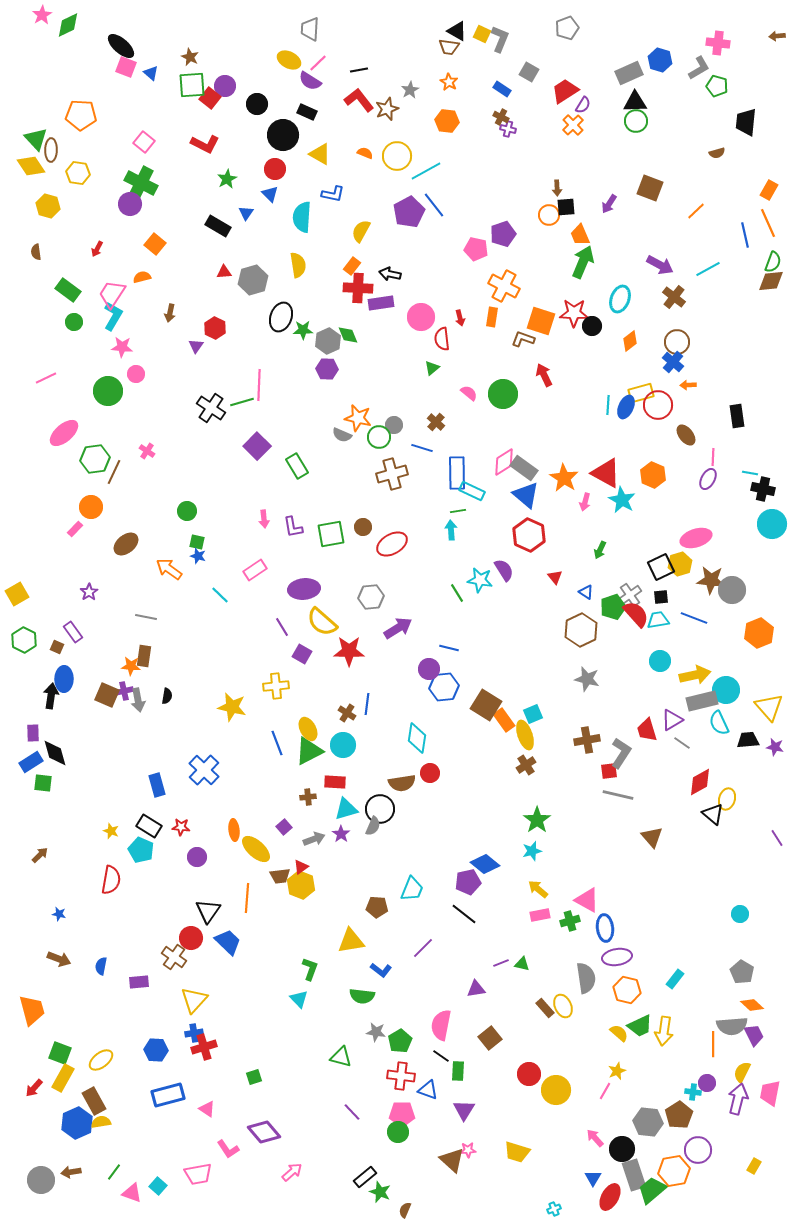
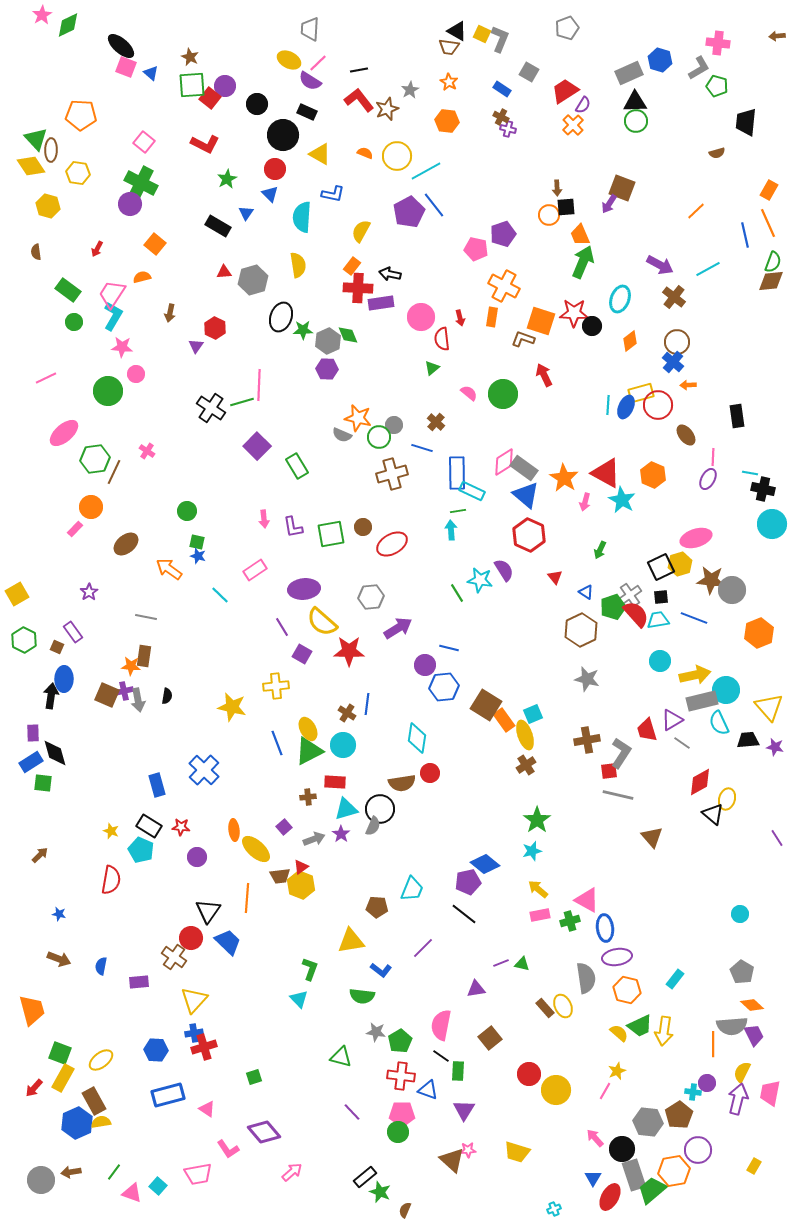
brown square at (650, 188): moved 28 px left
purple circle at (429, 669): moved 4 px left, 4 px up
